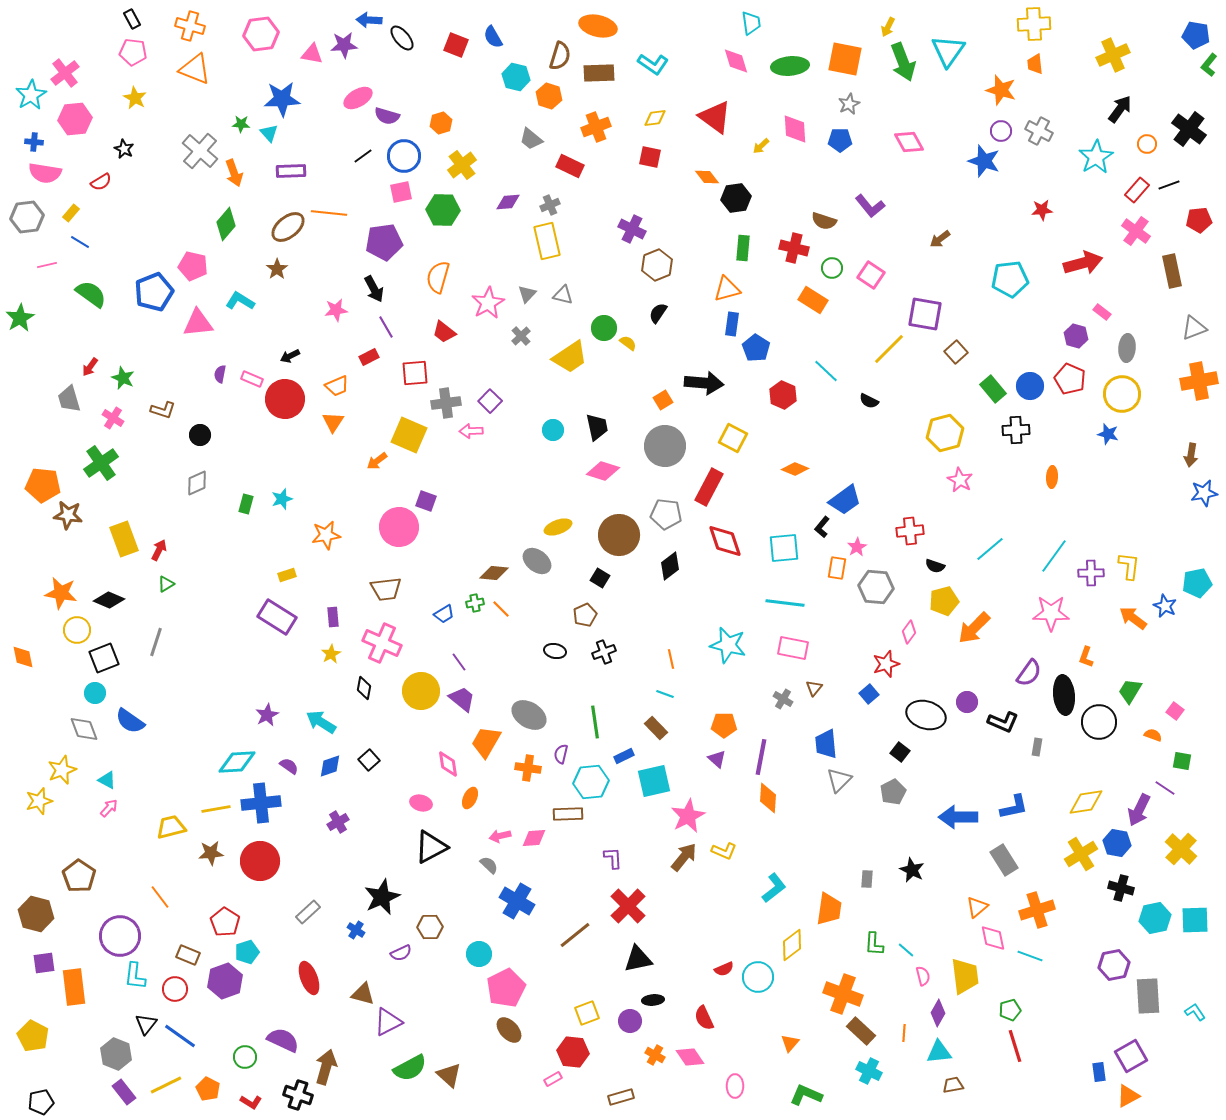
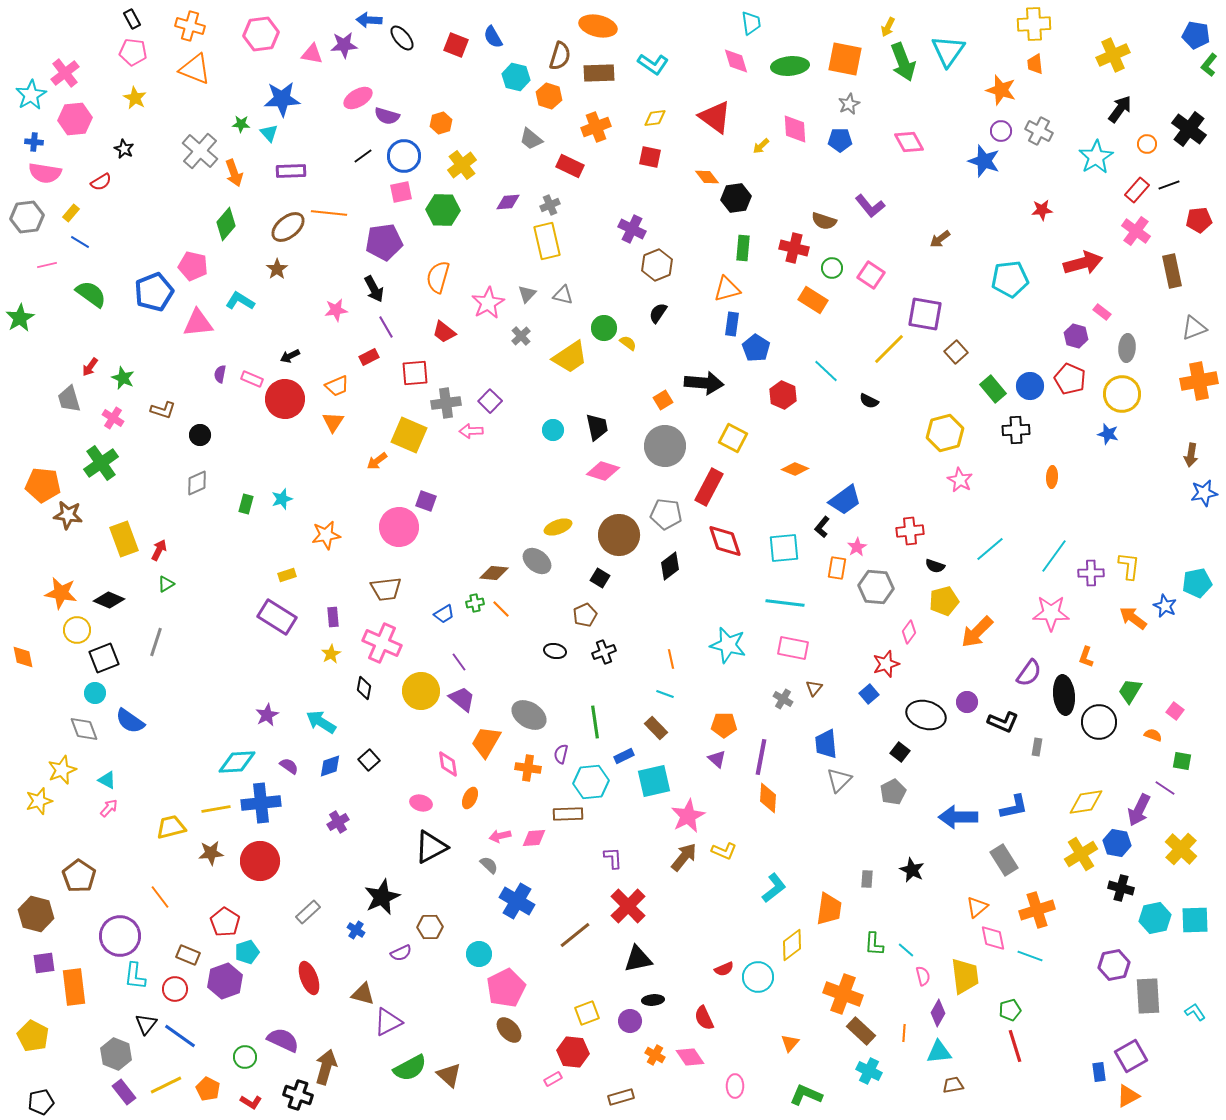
orange arrow at (974, 628): moved 3 px right, 4 px down
